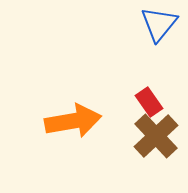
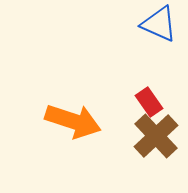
blue triangle: rotated 45 degrees counterclockwise
orange arrow: rotated 28 degrees clockwise
